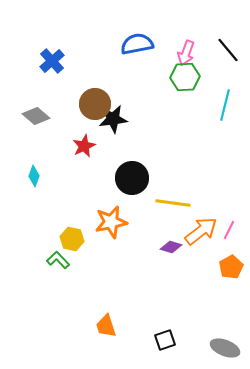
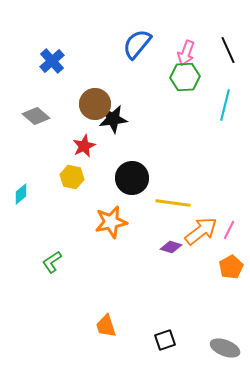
blue semicircle: rotated 40 degrees counterclockwise
black line: rotated 16 degrees clockwise
cyan diamond: moved 13 px left, 18 px down; rotated 30 degrees clockwise
yellow hexagon: moved 62 px up
green L-shape: moved 6 px left, 2 px down; rotated 80 degrees counterclockwise
